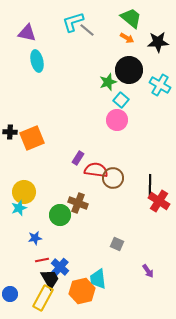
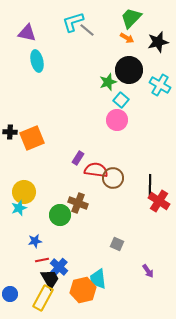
green trapezoid: rotated 85 degrees counterclockwise
black star: rotated 10 degrees counterclockwise
blue star: moved 3 px down
blue cross: moved 1 px left
orange hexagon: moved 1 px right, 1 px up
